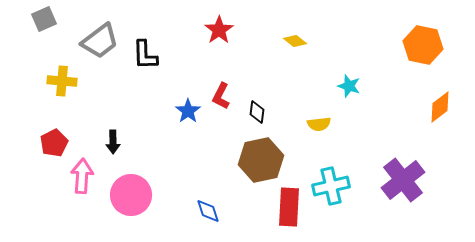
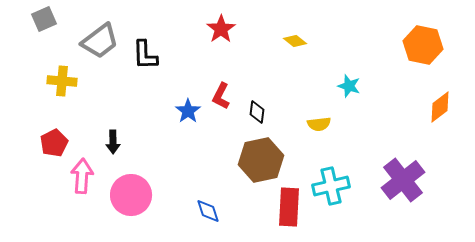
red star: moved 2 px right, 1 px up
